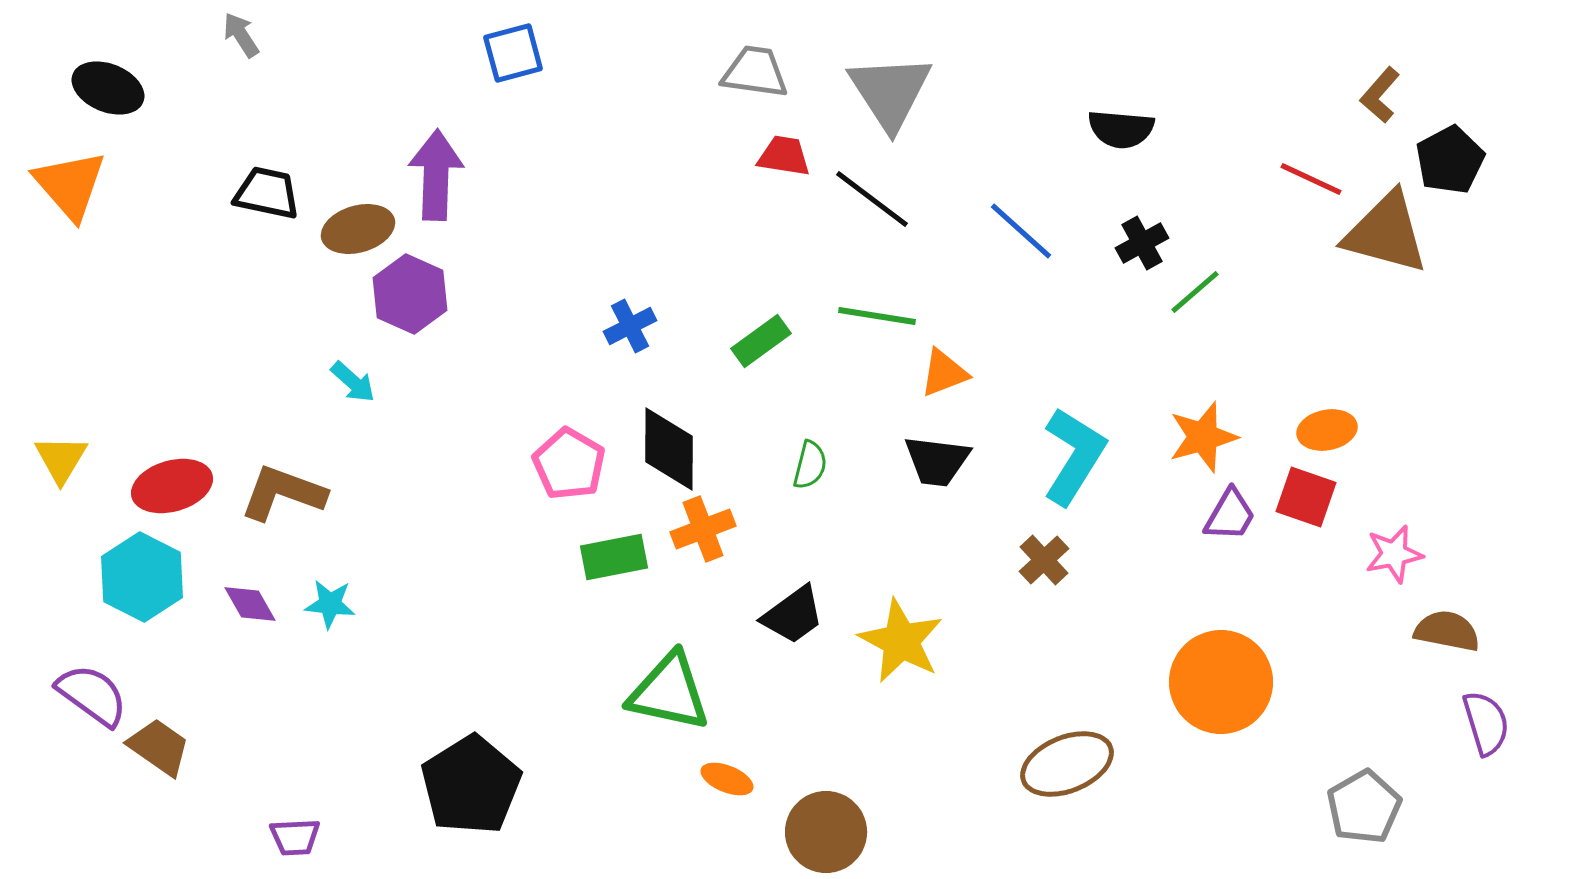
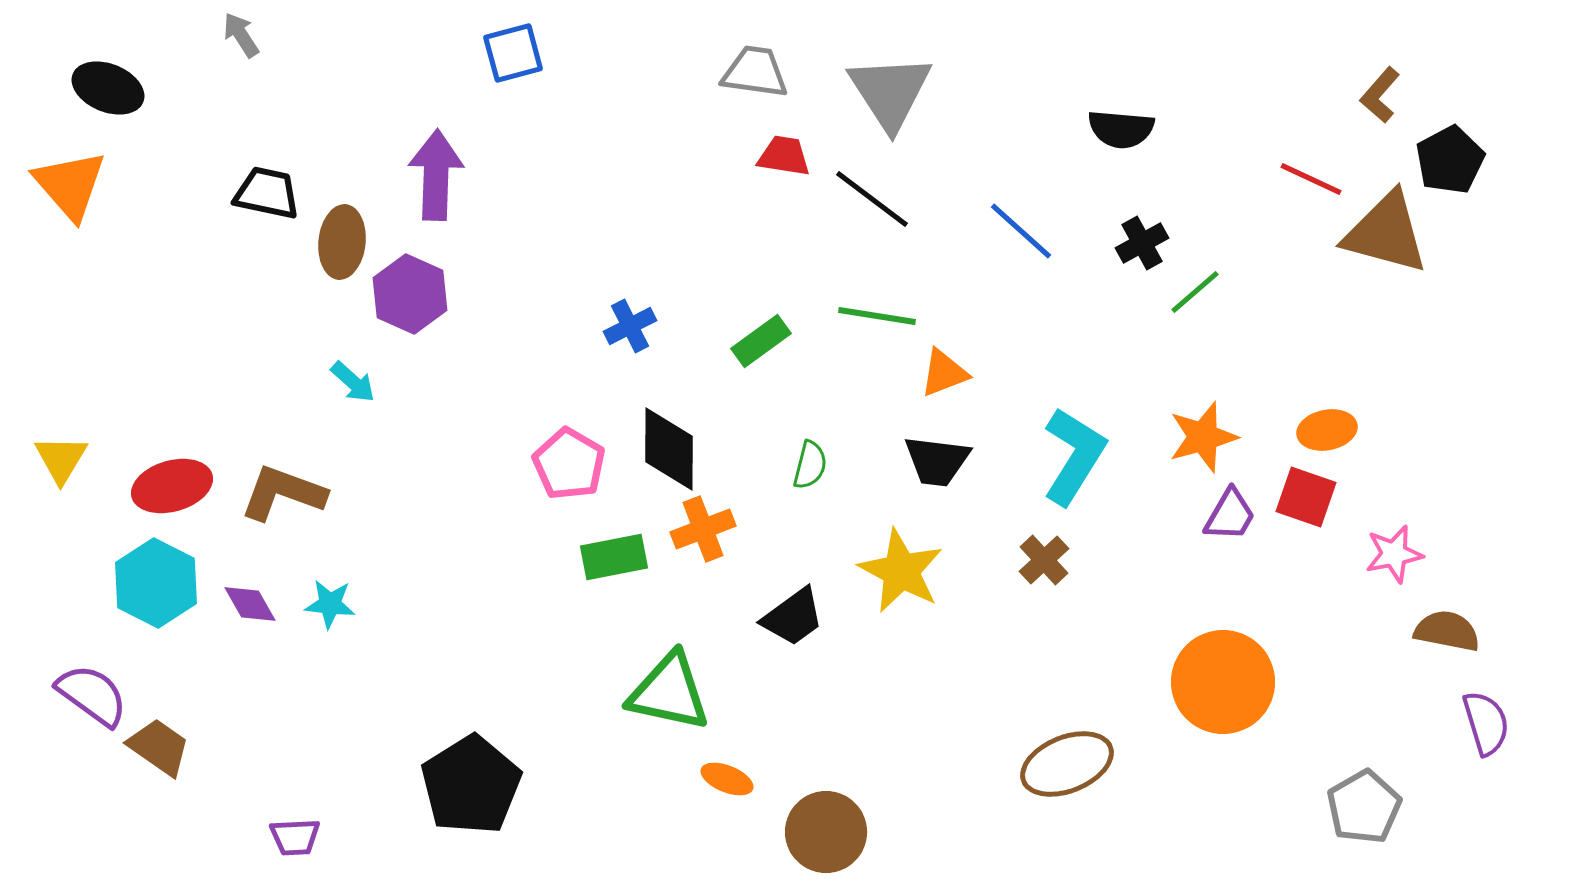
brown ellipse at (358, 229): moved 16 px left, 13 px down; rotated 68 degrees counterclockwise
cyan hexagon at (142, 577): moved 14 px right, 6 px down
black trapezoid at (793, 615): moved 2 px down
yellow star at (901, 641): moved 70 px up
orange circle at (1221, 682): moved 2 px right
